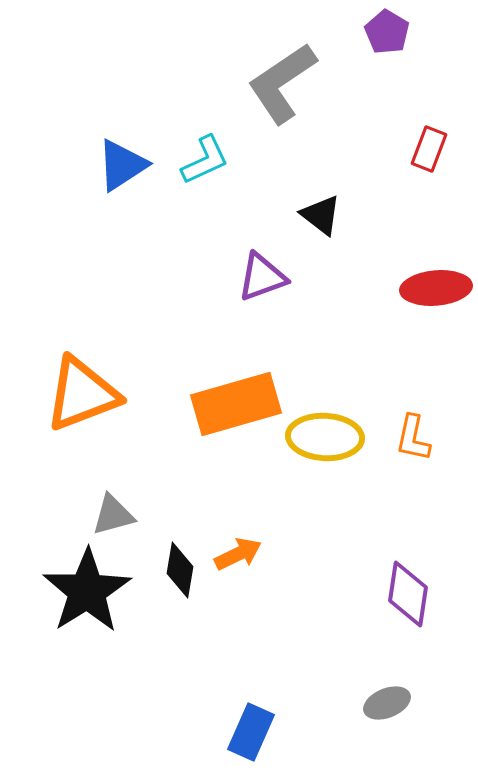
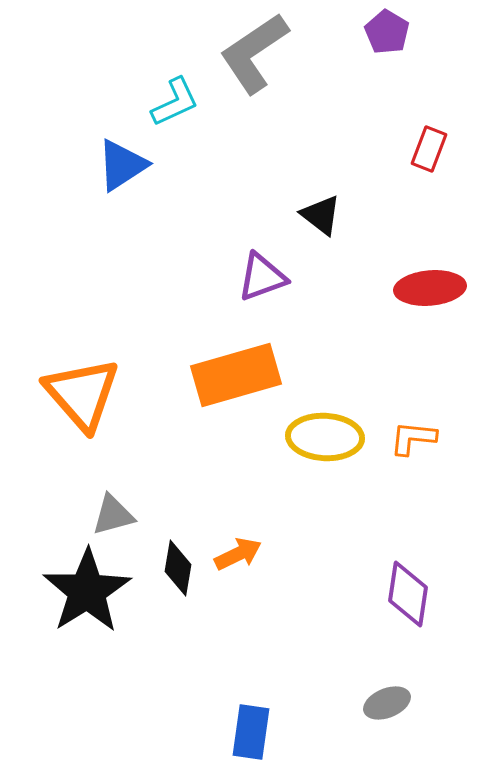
gray L-shape: moved 28 px left, 30 px up
cyan L-shape: moved 30 px left, 58 px up
red ellipse: moved 6 px left
orange triangle: rotated 50 degrees counterclockwise
orange rectangle: moved 29 px up
orange L-shape: rotated 84 degrees clockwise
black diamond: moved 2 px left, 2 px up
blue rectangle: rotated 16 degrees counterclockwise
